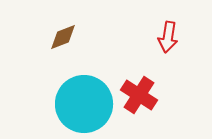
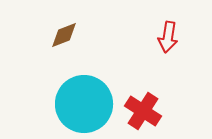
brown diamond: moved 1 px right, 2 px up
red cross: moved 4 px right, 16 px down
